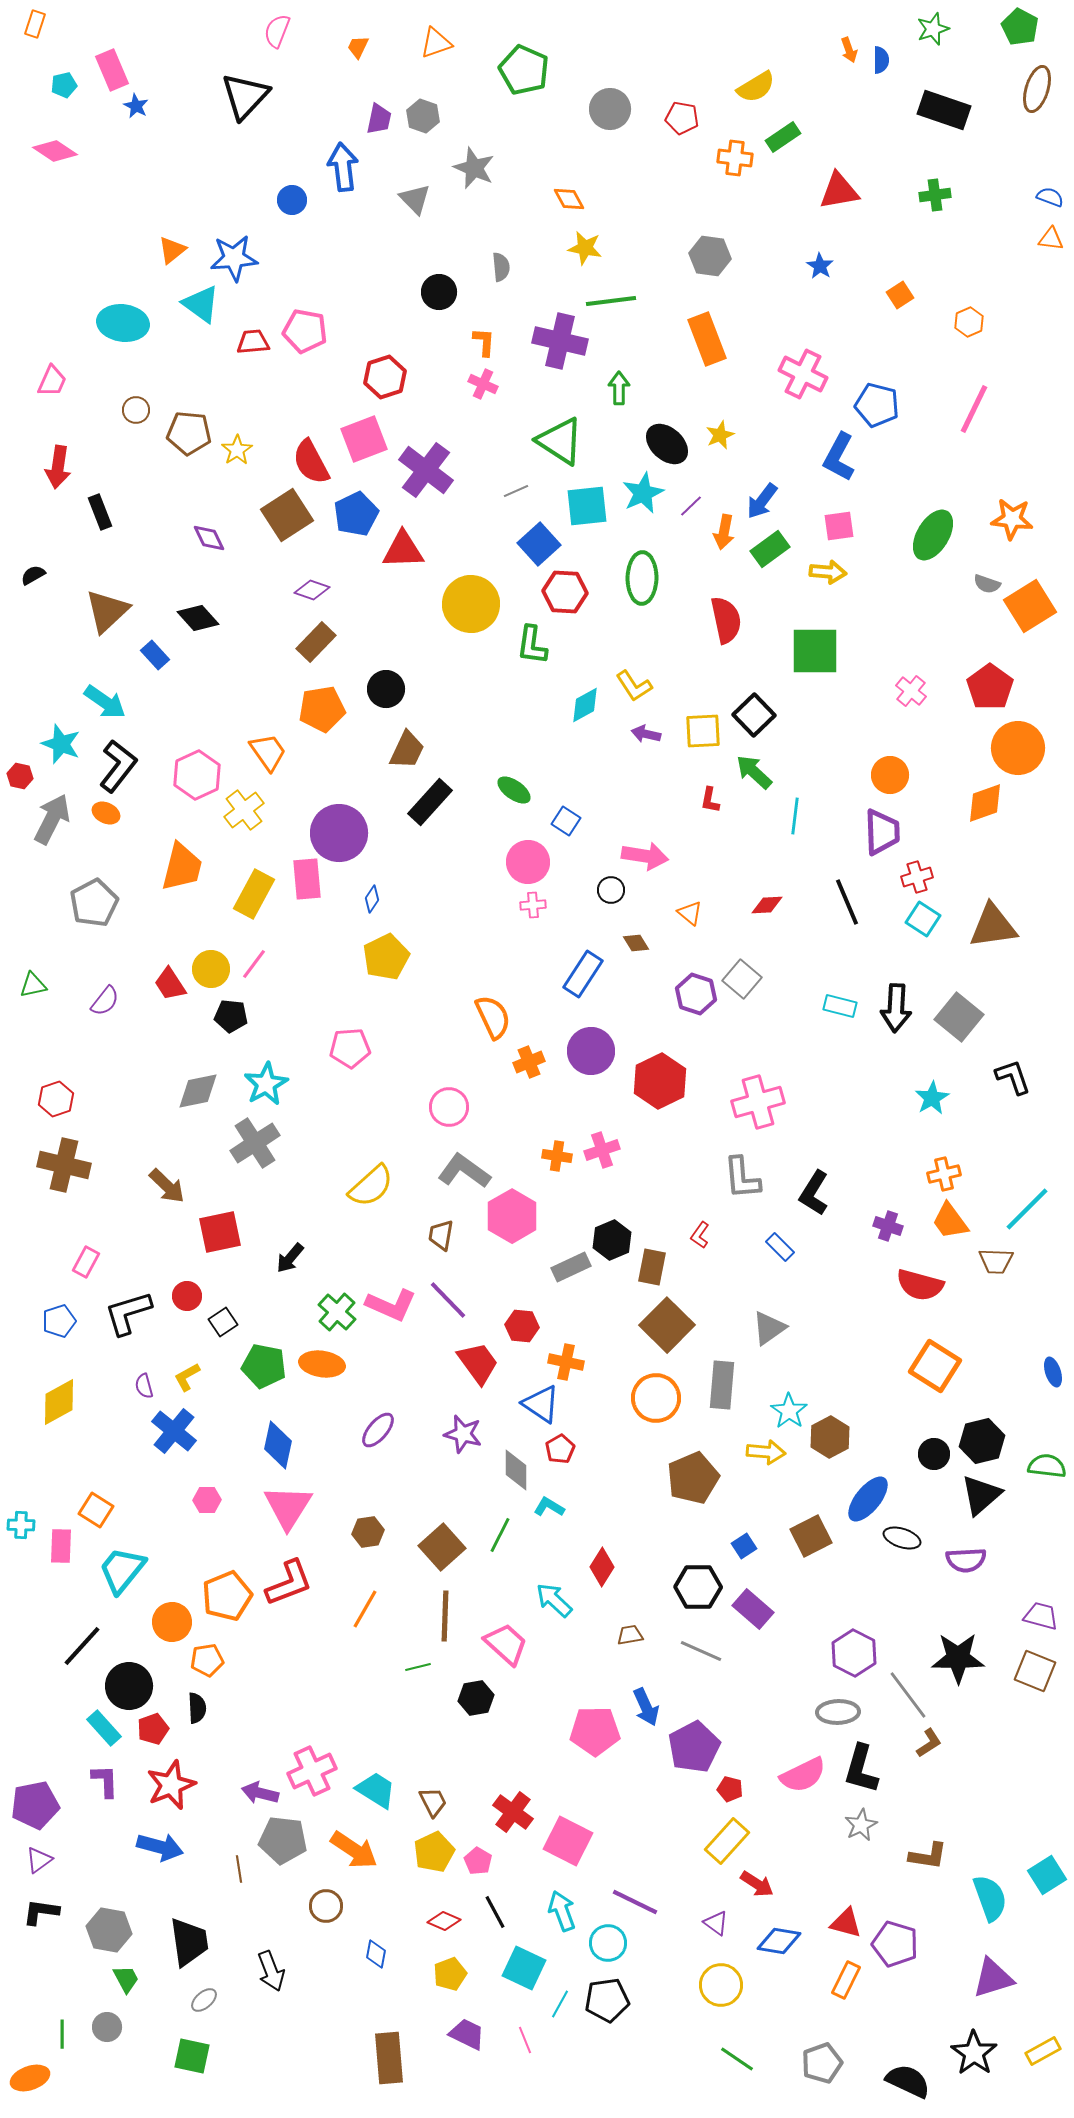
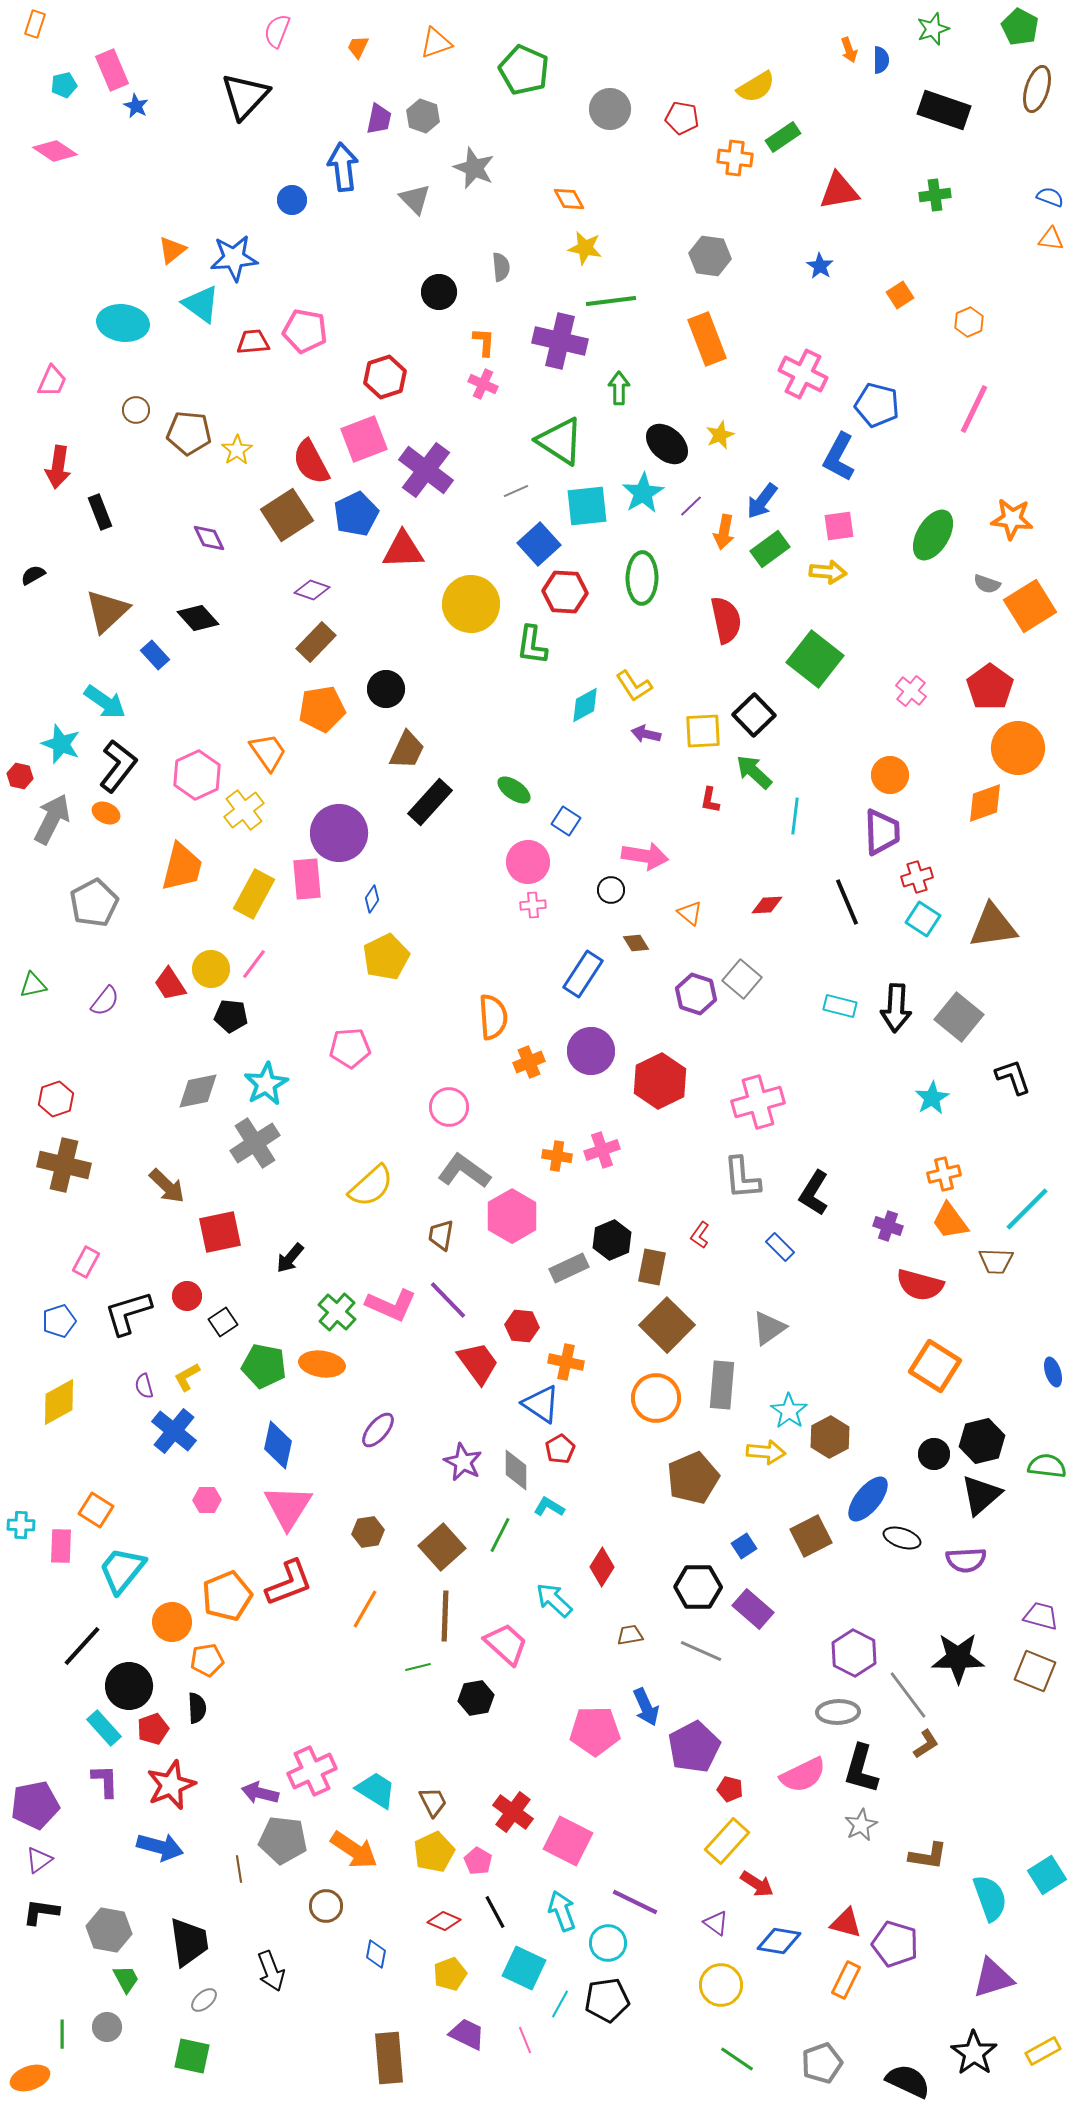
cyan star at (643, 493): rotated 6 degrees counterclockwise
green square at (815, 651): moved 8 px down; rotated 38 degrees clockwise
orange semicircle at (493, 1017): rotated 21 degrees clockwise
gray rectangle at (571, 1267): moved 2 px left, 1 px down
purple star at (463, 1434): moved 28 px down; rotated 12 degrees clockwise
brown L-shape at (929, 1743): moved 3 px left, 1 px down
